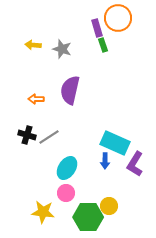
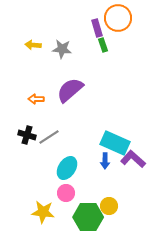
gray star: rotated 12 degrees counterclockwise
purple semicircle: rotated 36 degrees clockwise
purple L-shape: moved 2 px left, 5 px up; rotated 100 degrees clockwise
